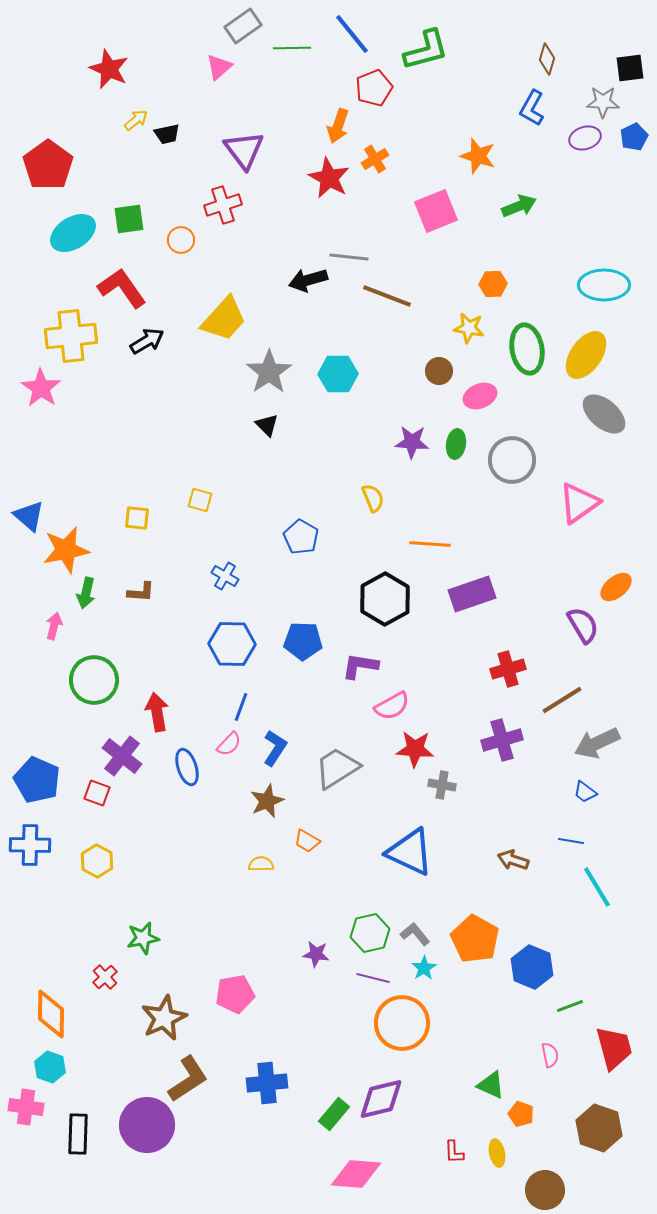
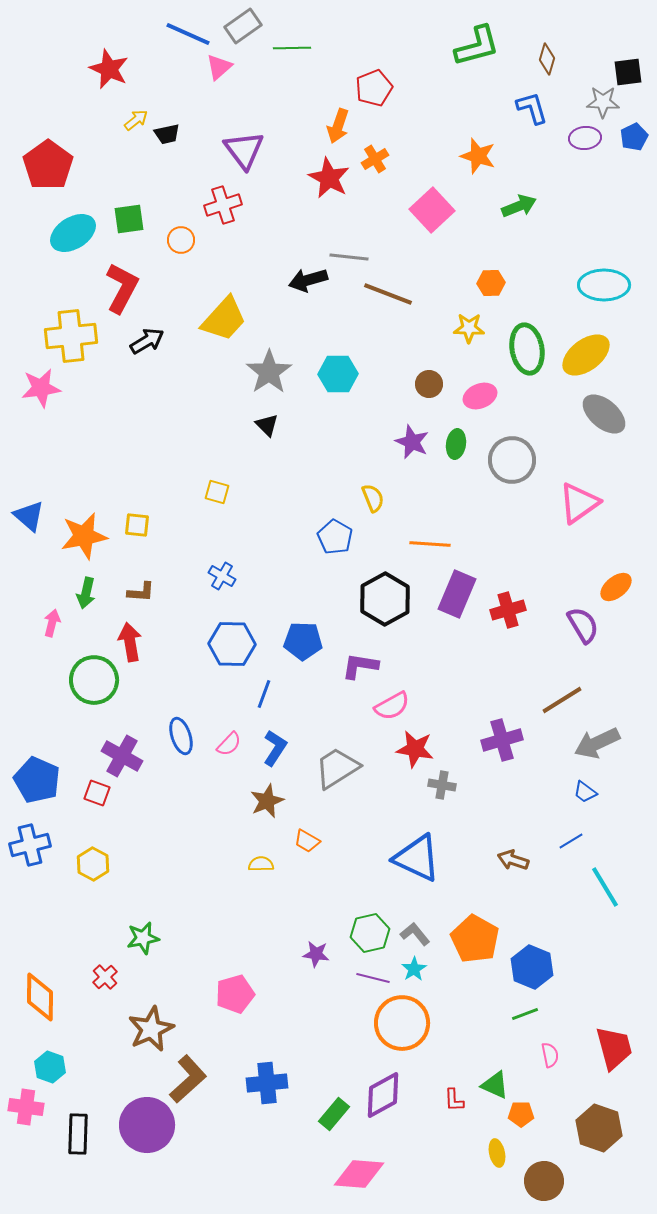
blue line at (352, 34): moved 164 px left; rotated 27 degrees counterclockwise
green L-shape at (426, 50): moved 51 px right, 4 px up
black square at (630, 68): moved 2 px left, 4 px down
blue L-shape at (532, 108): rotated 135 degrees clockwise
purple ellipse at (585, 138): rotated 12 degrees clockwise
pink square at (436, 211): moved 4 px left, 1 px up; rotated 21 degrees counterclockwise
orange hexagon at (493, 284): moved 2 px left, 1 px up
red L-shape at (122, 288): rotated 63 degrees clockwise
brown line at (387, 296): moved 1 px right, 2 px up
yellow star at (469, 328): rotated 8 degrees counterclockwise
yellow ellipse at (586, 355): rotated 18 degrees clockwise
brown circle at (439, 371): moved 10 px left, 13 px down
pink star at (41, 388): rotated 30 degrees clockwise
purple star at (412, 442): rotated 20 degrees clockwise
yellow square at (200, 500): moved 17 px right, 8 px up
yellow square at (137, 518): moved 7 px down
blue pentagon at (301, 537): moved 34 px right
orange star at (66, 550): moved 18 px right, 14 px up
blue cross at (225, 576): moved 3 px left
purple rectangle at (472, 594): moved 15 px left; rotated 48 degrees counterclockwise
pink arrow at (54, 626): moved 2 px left, 3 px up
red cross at (508, 669): moved 59 px up
blue line at (241, 707): moved 23 px right, 13 px up
red arrow at (157, 712): moved 27 px left, 70 px up
red star at (415, 749): rotated 6 degrees clockwise
purple cross at (122, 756): rotated 9 degrees counterclockwise
blue ellipse at (187, 767): moved 6 px left, 31 px up
blue line at (571, 841): rotated 40 degrees counterclockwise
blue cross at (30, 845): rotated 15 degrees counterclockwise
blue triangle at (410, 852): moved 7 px right, 6 px down
yellow hexagon at (97, 861): moved 4 px left, 3 px down
cyan line at (597, 887): moved 8 px right
cyan star at (424, 968): moved 10 px left, 1 px down
pink pentagon at (235, 994): rotated 6 degrees counterclockwise
green line at (570, 1006): moved 45 px left, 8 px down
orange diamond at (51, 1014): moved 11 px left, 17 px up
brown star at (164, 1018): moved 13 px left, 11 px down
brown L-shape at (188, 1079): rotated 9 degrees counterclockwise
green triangle at (491, 1085): moved 4 px right
purple diamond at (381, 1099): moved 2 px right, 4 px up; rotated 15 degrees counterclockwise
orange pentagon at (521, 1114): rotated 20 degrees counterclockwise
red L-shape at (454, 1152): moved 52 px up
pink diamond at (356, 1174): moved 3 px right
brown circle at (545, 1190): moved 1 px left, 9 px up
